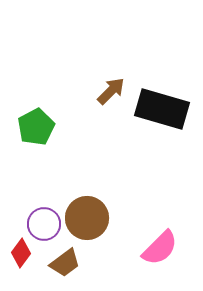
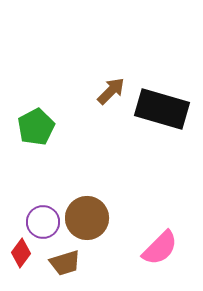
purple circle: moved 1 px left, 2 px up
brown trapezoid: rotated 20 degrees clockwise
